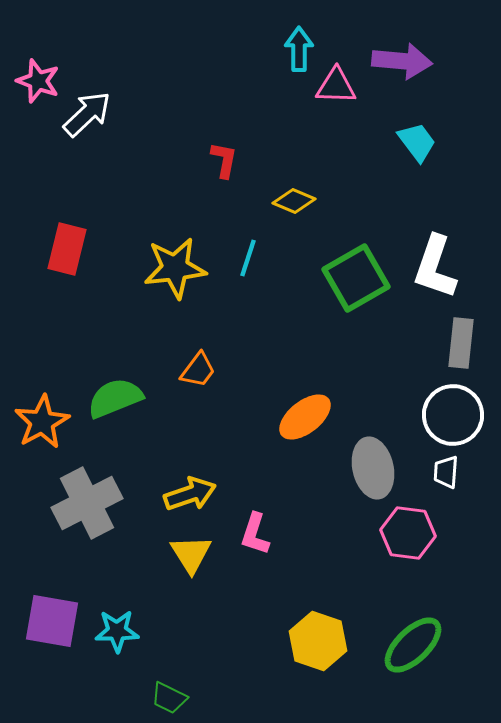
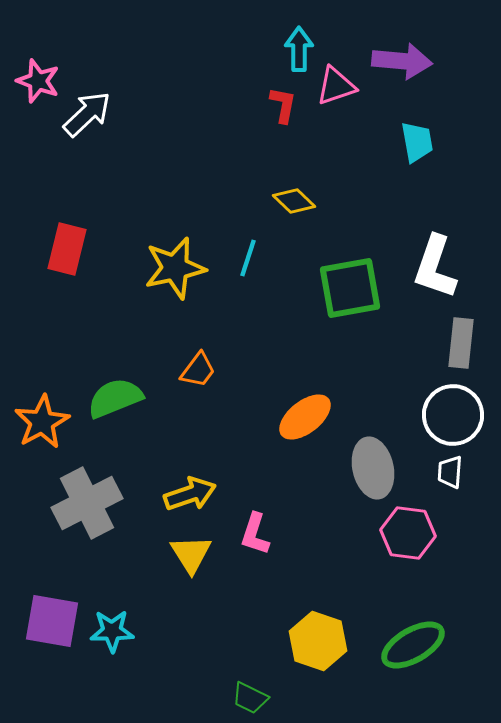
pink triangle: rotated 21 degrees counterclockwise
cyan trapezoid: rotated 27 degrees clockwise
red L-shape: moved 59 px right, 55 px up
yellow diamond: rotated 21 degrees clockwise
yellow star: rotated 6 degrees counterclockwise
green square: moved 6 px left, 10 px down; rotated 20 degrees clockwise
white trapezoid: moved 4 px right
cyan star: moved 5 px left
green ellipse: rotated 14 degrees clockwise
green trapezoid: moved 81 px right
